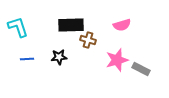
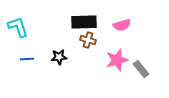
black rectangle: moved 13 px right, 3 px up
gray rectangle: rotated 24 degrees clockwise
